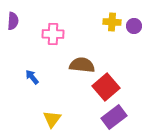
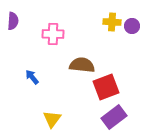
purple circle: moved 2 px left
red square: rotated 20 degrees clockwise
